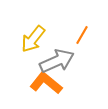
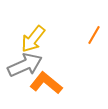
orange line: moved 12 px right
gray arrow: moved 32 px left, 4 px down
